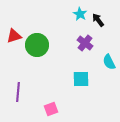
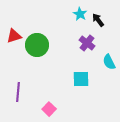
purple cross: moved 2 px right
pink square: moved 2 px left; rotated 24 degrees counterclockwise
